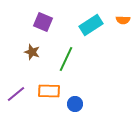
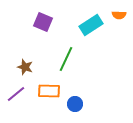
orange semicircle: moved 4 px left, 5 px up
brown star: moved 7 px left, 15 px down
